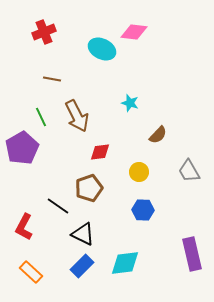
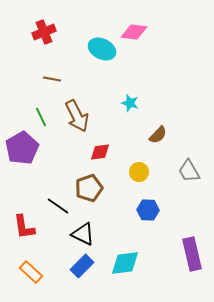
blue hexagon: moved 5 px right
red L-shape: rotated 36 degrees counterclockwise
